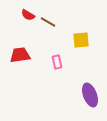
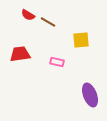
red trapezoid: moved 1 px up
pink rectangle: rotated 64 degrees counterclockwise
